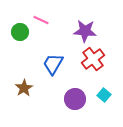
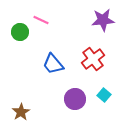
purple star: moved 18 px right, 11 px up; rotated 10 degrees counterclockwise
blue trapezoid: rotated 70 degrees counterclockwise
brown star: moved 3 px left, 24 px down
